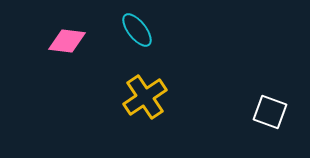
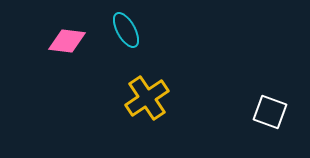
cyan ellipse: moved 11 px left; rotated 9 degrees clockwise
yellow cross: moved 2 px right, 1 px down
